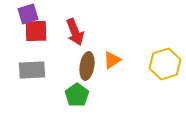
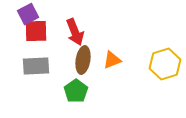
purple square: rotated 10 degrees counterclockwise
orange triangle: rotated 12 degrees clockwise
brown ellipse: moved 4 px left, 6 px up
gray rectangle: moved 4 px right, 4 px up
green pentagon: moved 1 px left, 4 px up
